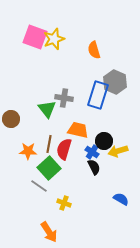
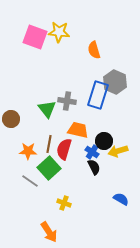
yellow star: moved 5 px right, 7 px up; rotated 25 degrees clockwise
gray cross: moved 3 px right, 3 px down
gray line: moved 9 px left, 5 px up
